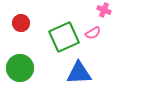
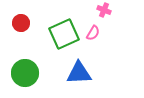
pink semicircle: rotated 28 degrees counterclockwise
green square: moved 3 px up
green circle: moved 5 px right, 5 px down
